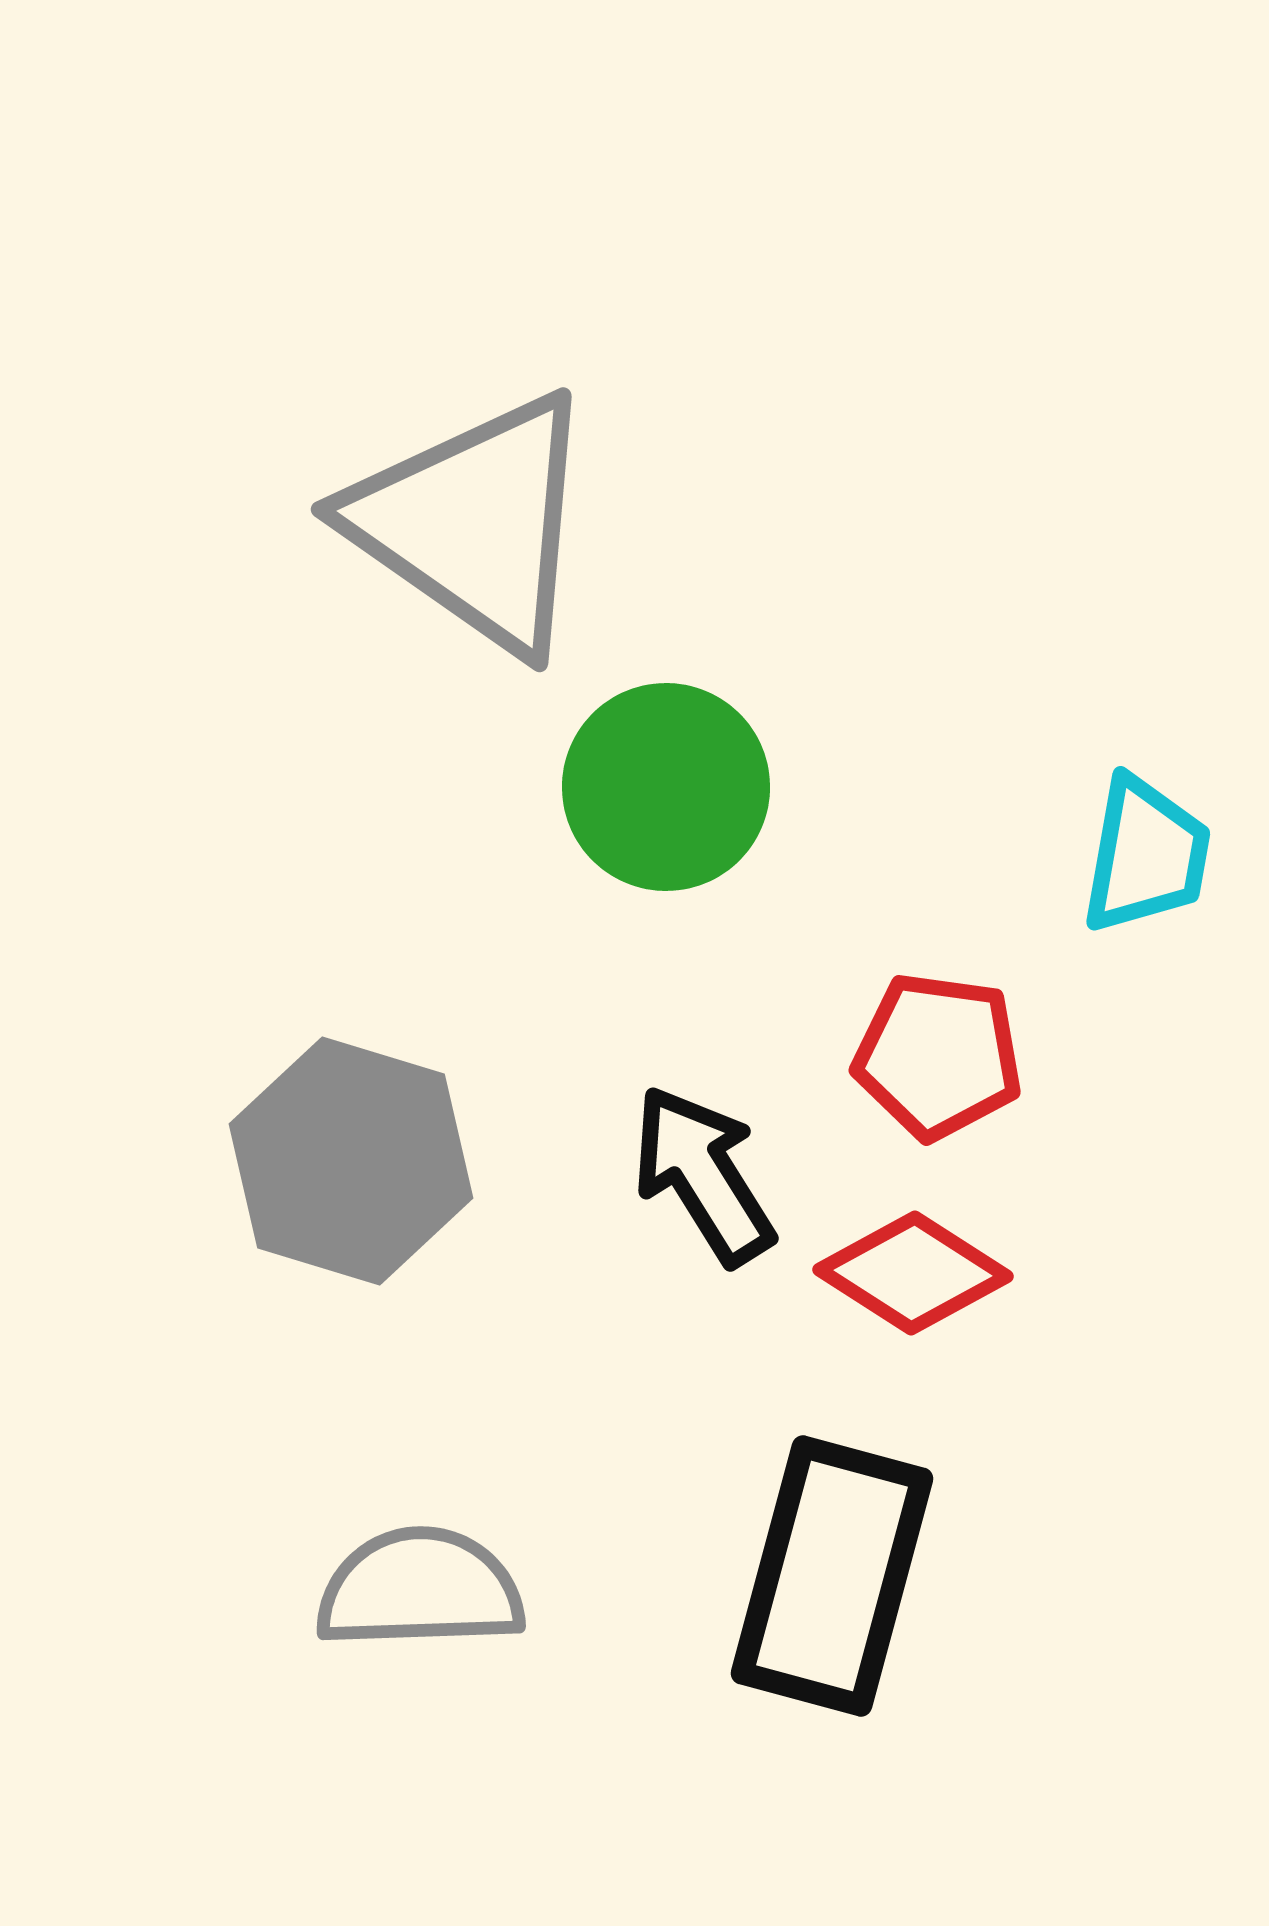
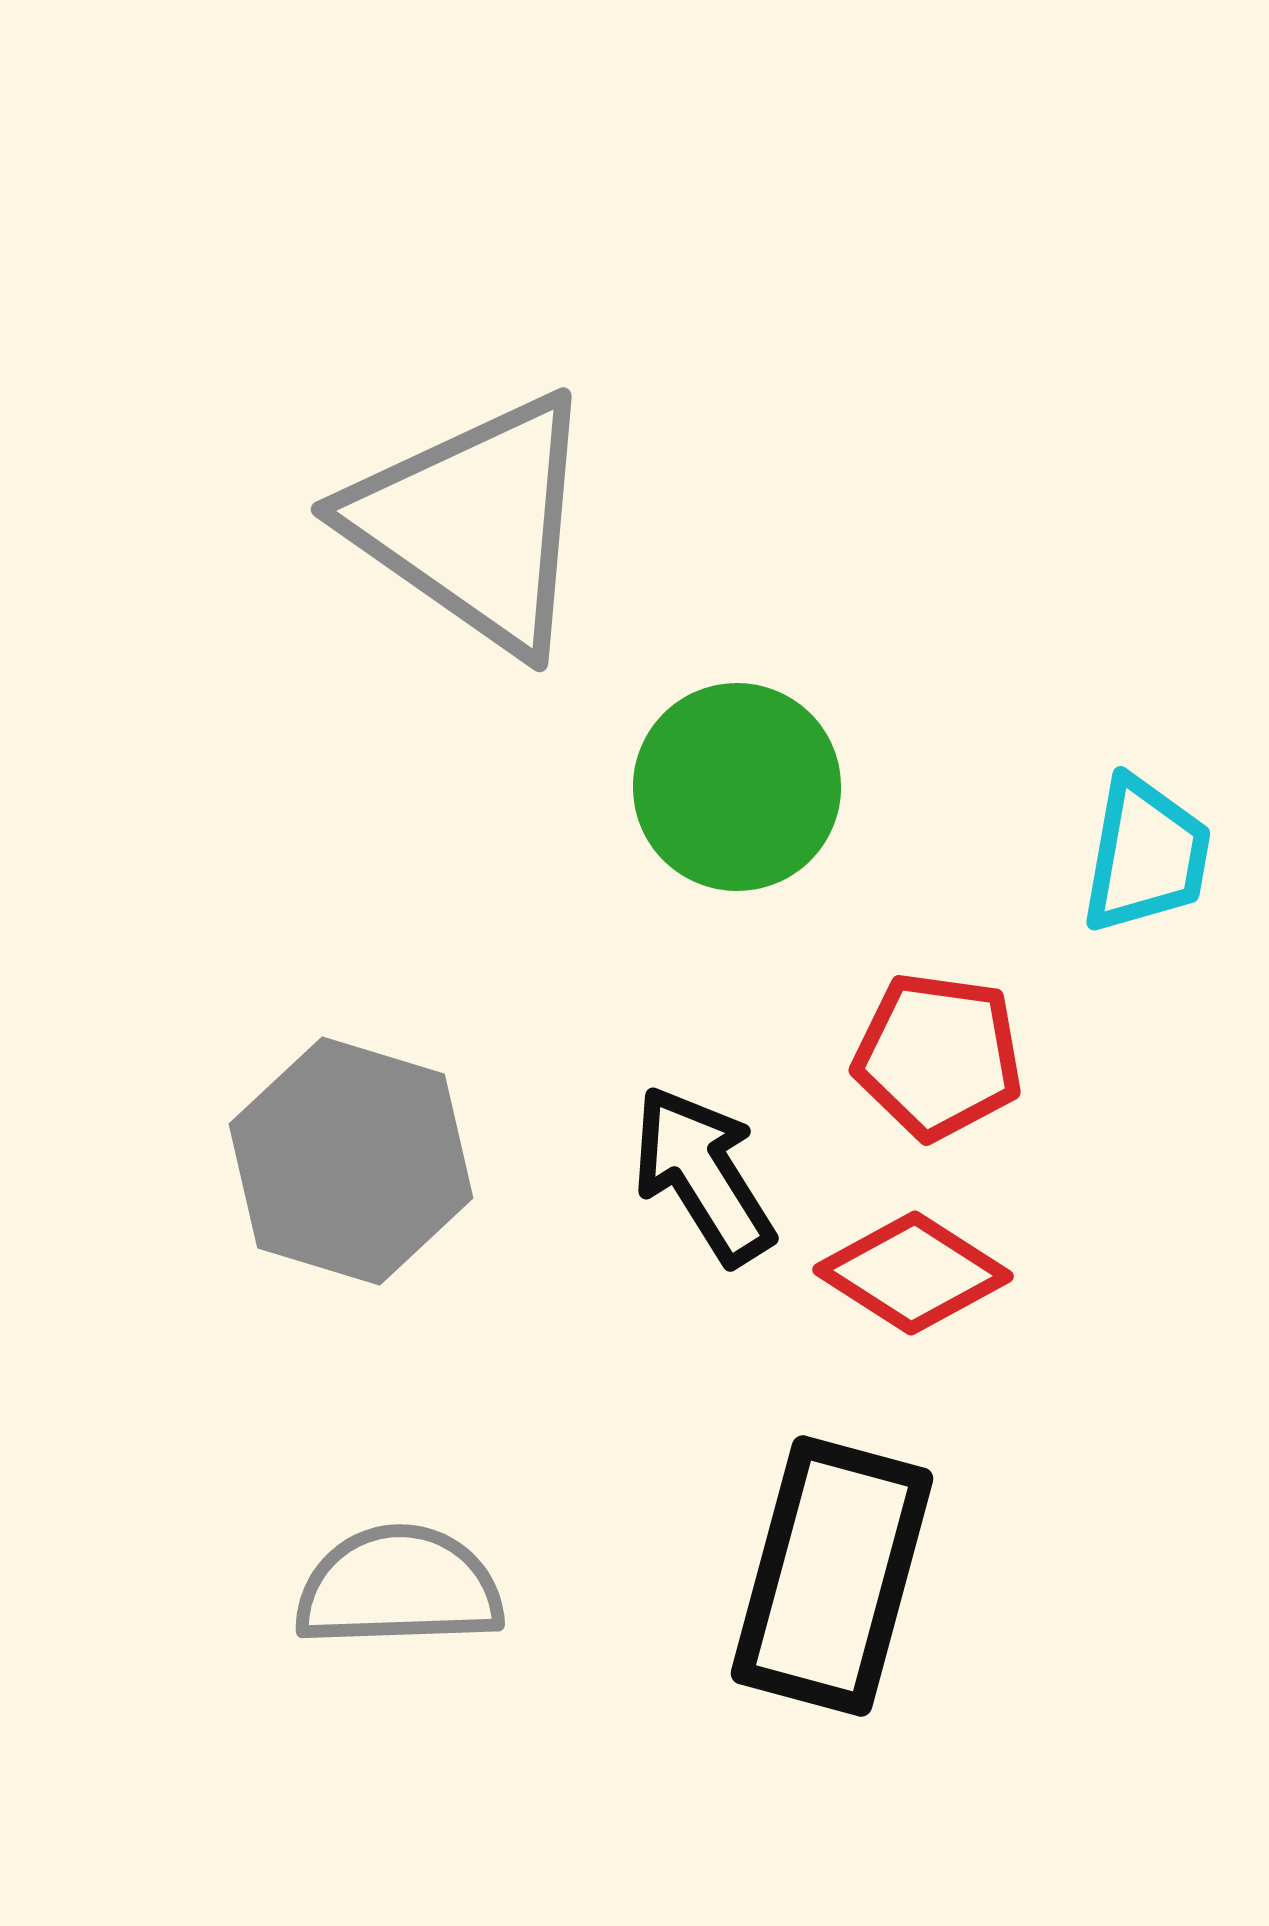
green circle: moved 71 px right
gray semicircle: moved 21 px left, 2 px up
